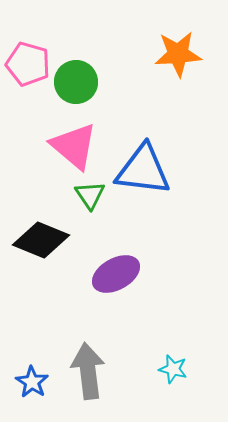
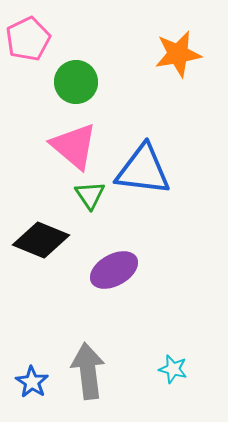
orange star: rotated 6 degrees counterclockwise
pink pentagon: moved 25 px up; rotated 30 degrees clockwise
purple ellipse: moved 2 px left, 4 px up
